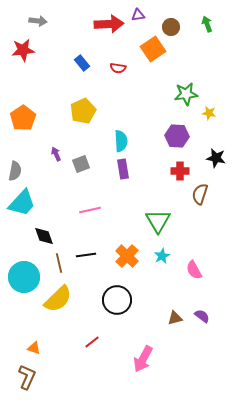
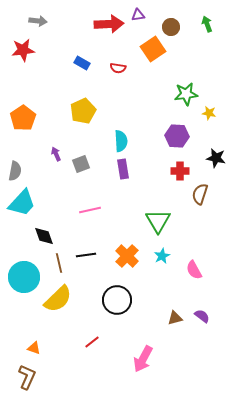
blue rectangle: rotated 21 degrees counterclockwise
